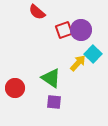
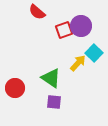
purple circle: moved 4 px up
cyan square: moved 1 px right, 1 px up
